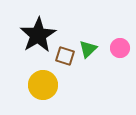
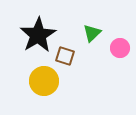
green triangle: moved 4 px right, 16 px up
yellow circle: moved 1 px right, 4 px up
